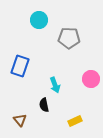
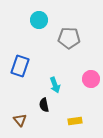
yellow rectangle: rotated 16 degrees clockwise
